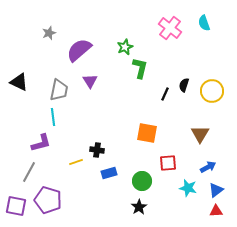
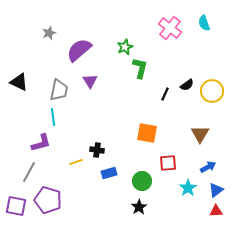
black semicircle: moved 3 px right; rotated 144 degrees counterclockwise
cyan star: rotated 24 degrees clockwise
